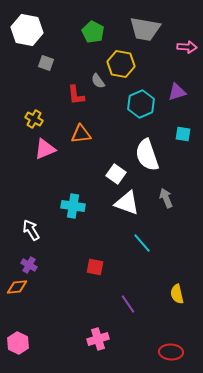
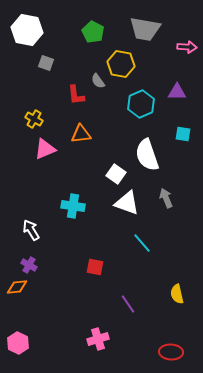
purple triangle: rotated 18 degrees clockwise
